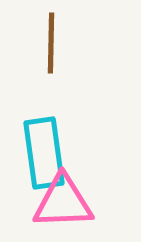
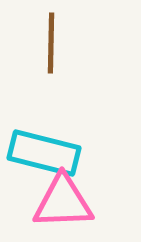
cyan rectangle: rotated 68 degrees counterclockwise
